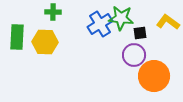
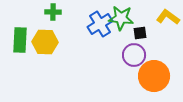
yellow L-shape: moved 5 px up
green rectangle: moved 3 px right, 3 px down
